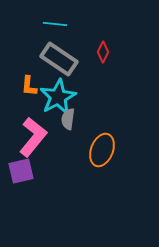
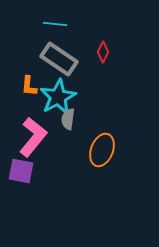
purple square: rotated 24 degrees clockwise
